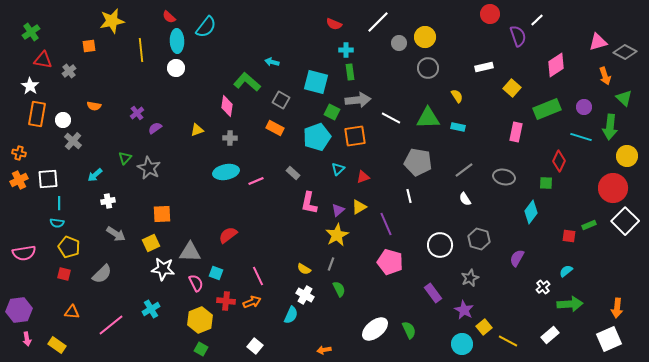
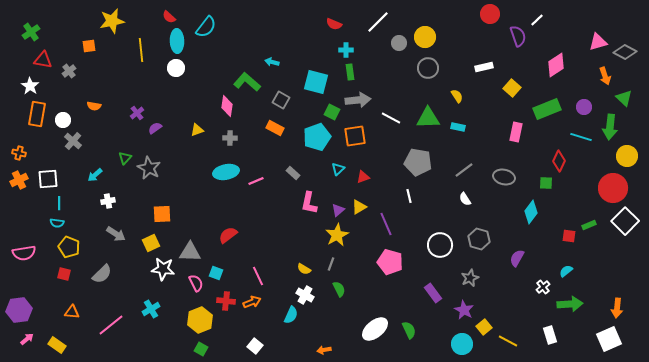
white rectangle at (550, 335): rotated 66 degrees counterclockwise
pink arrow at (27, 339): rotated 120 degrees counterclockwise
